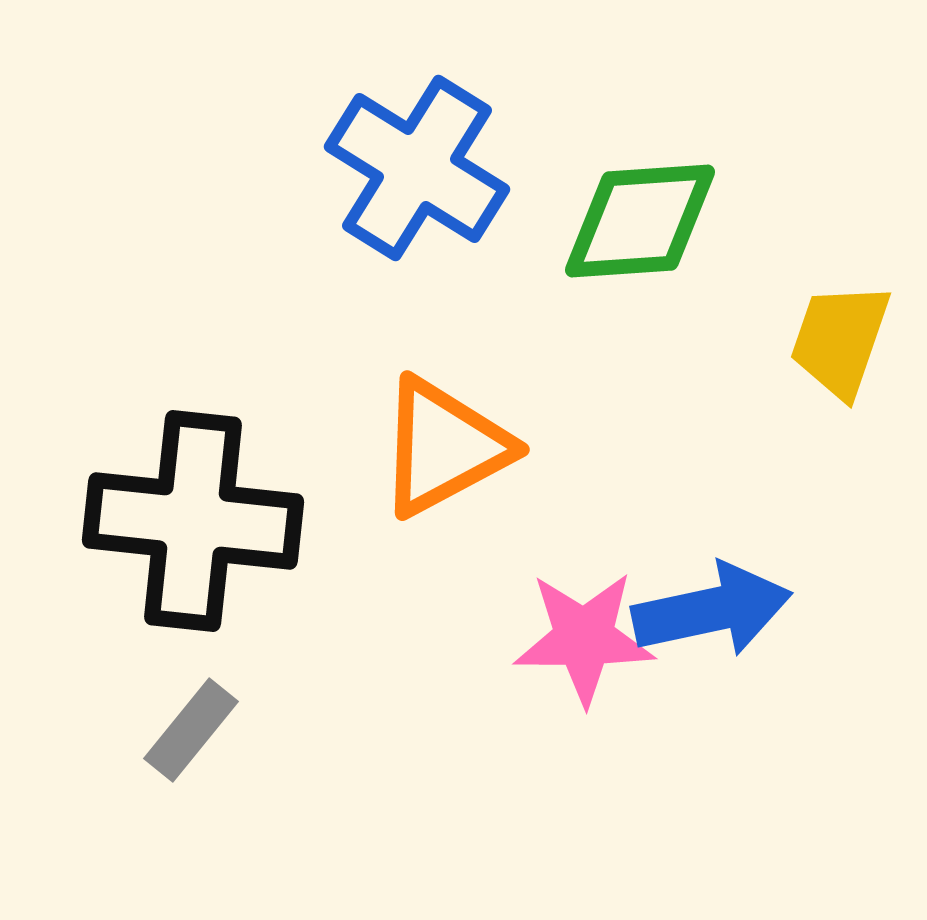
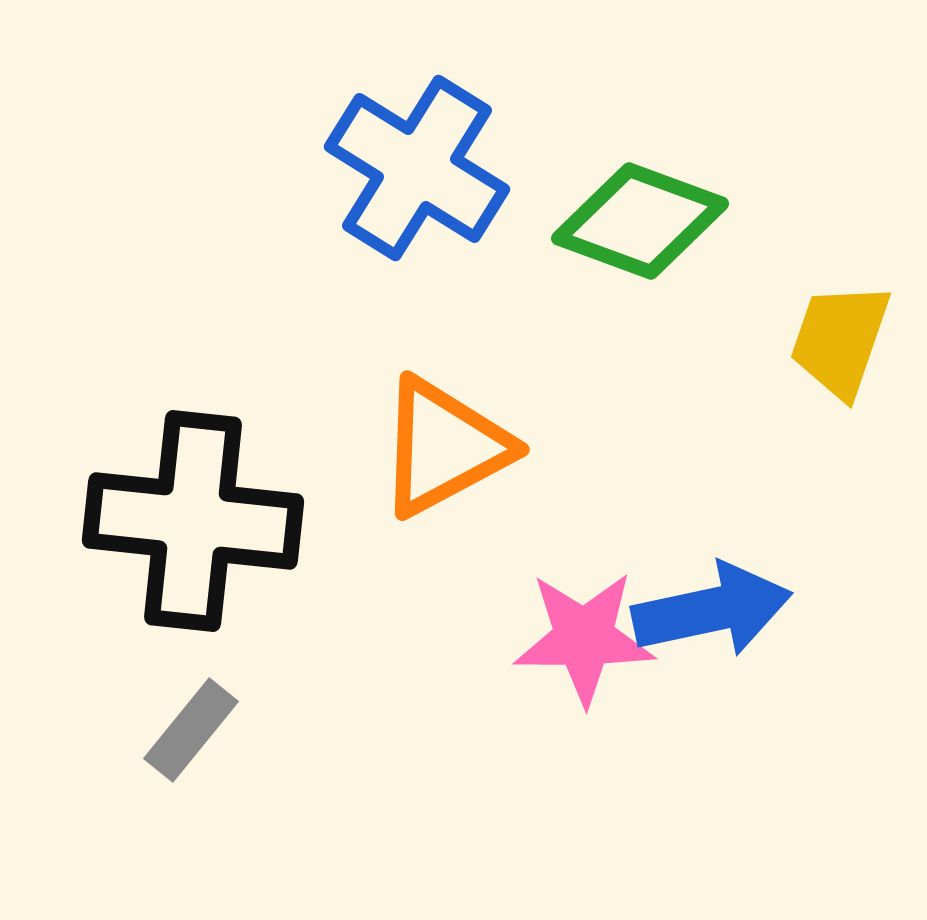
green diamond: rotated 24 degrees clockwise
